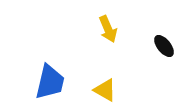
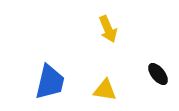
black ellipse: moved 6 px left, 28 px down
yellow triangle: rotated 20 degrees counterclockwise
